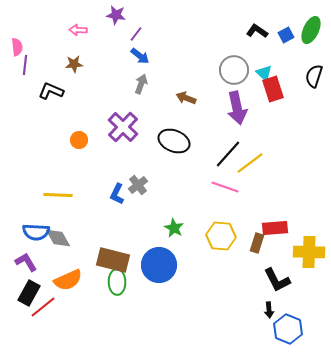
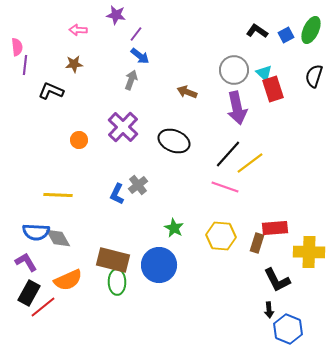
gray arrow at (141, 84): moved 10 px left, 4 px up
brown arrow at (186, 98): moved 1 px right, 6 px up
